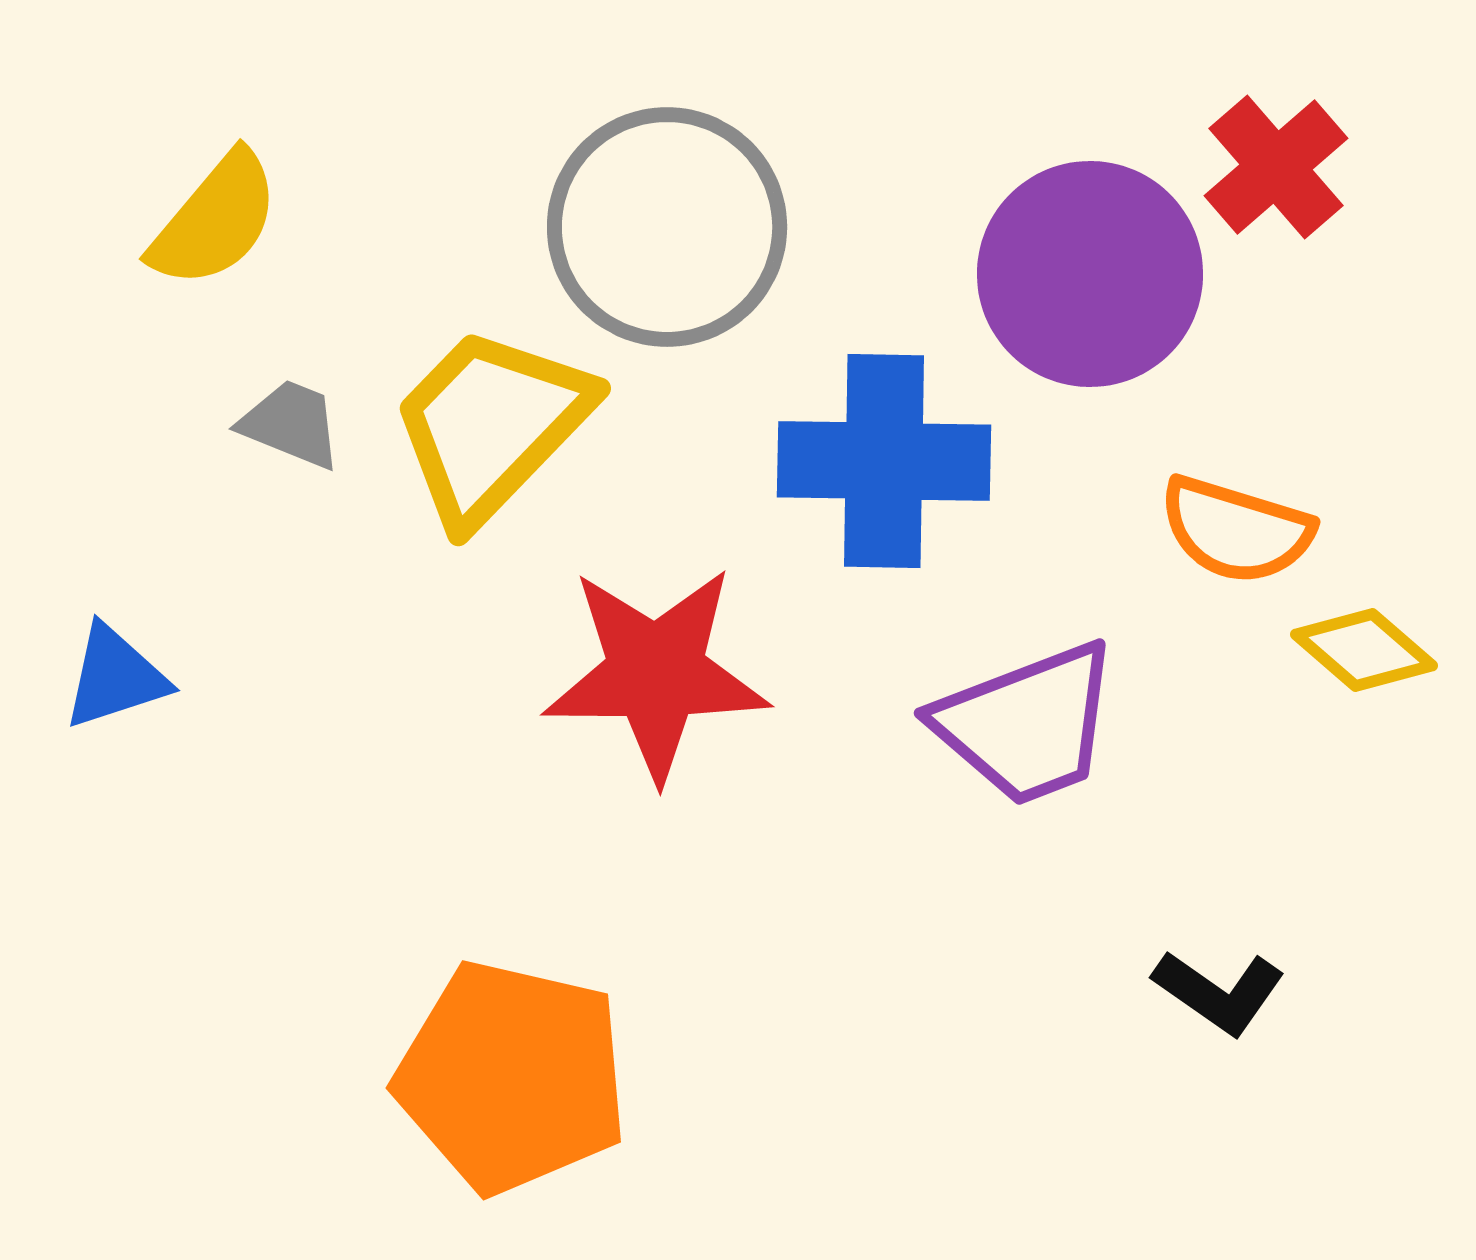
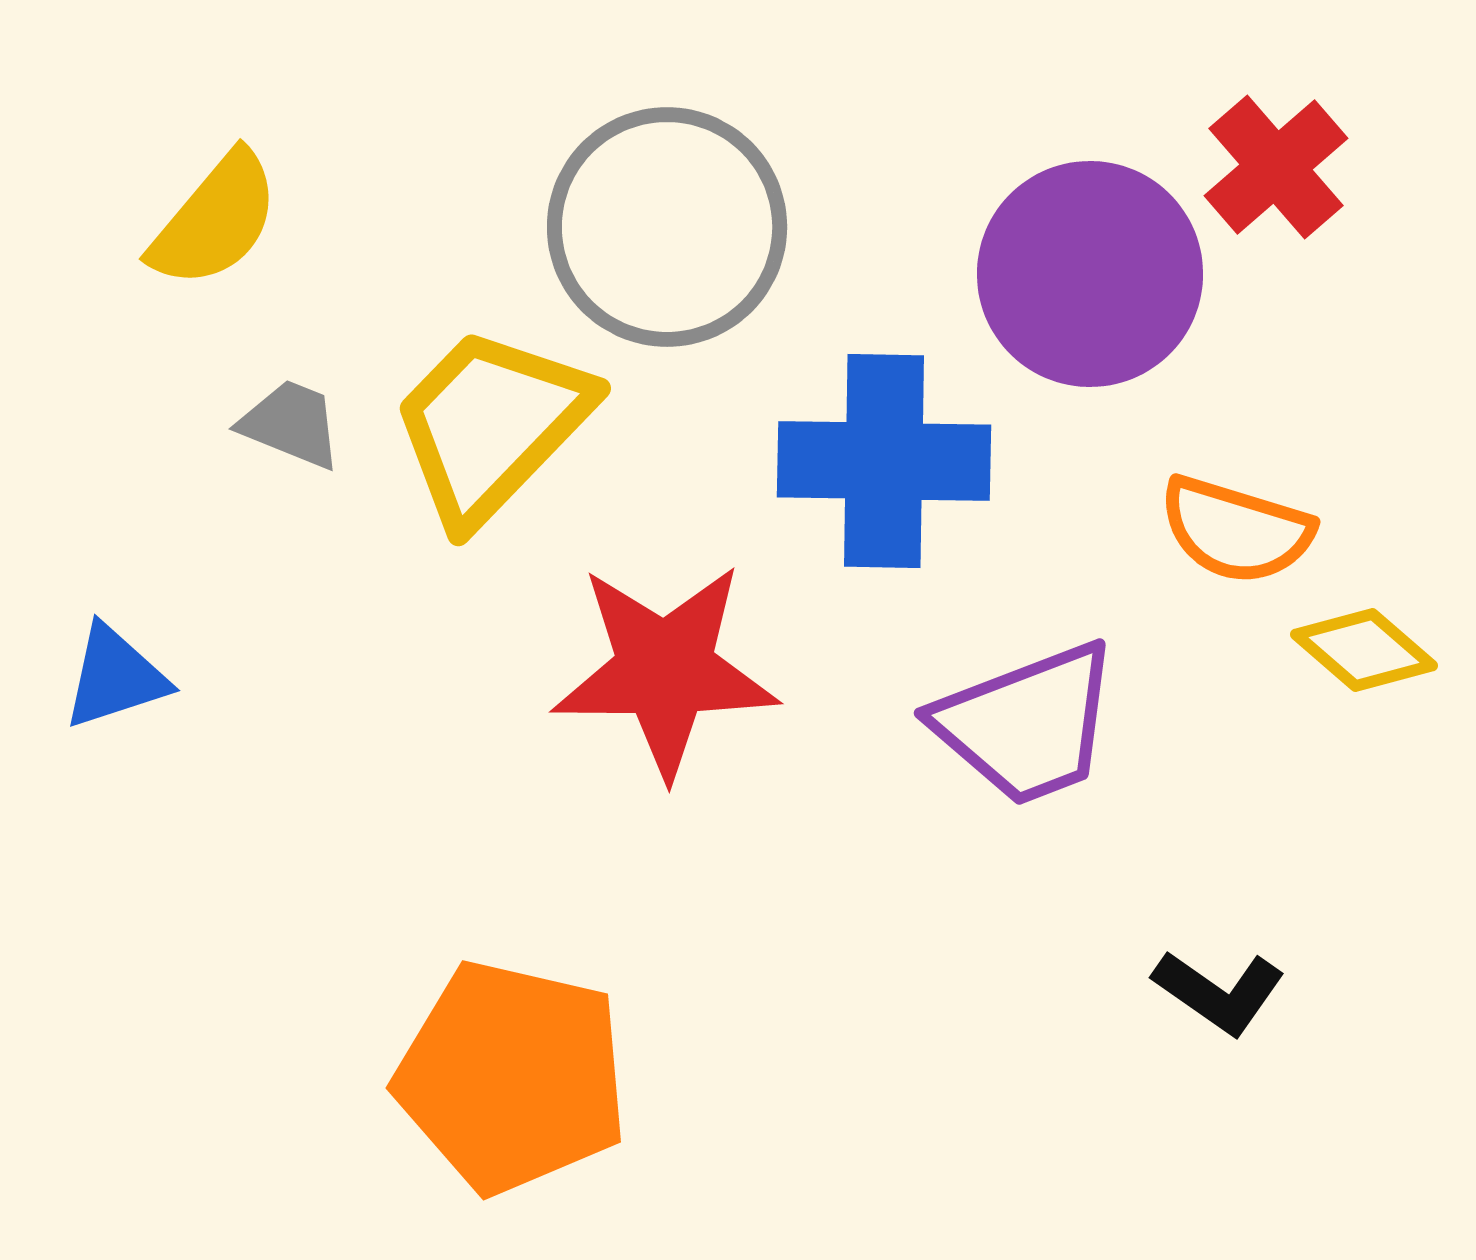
red star: moved 9 px right, 3 px up
